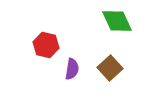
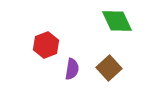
red hexagon: rotated 25 degrees clockwise
brown square: moved 1 px left
